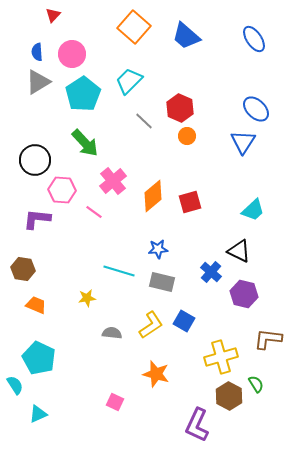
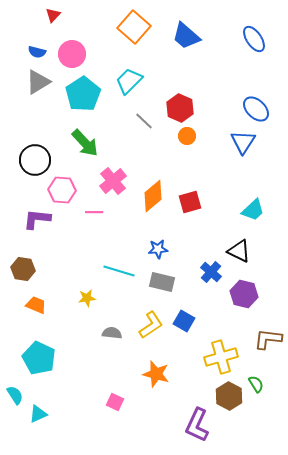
blue semicircle at (37, 52): rotated 72 degrees counterclockwise
pink line at (94, 212): rotated 36 degrees counterclockwise
cyan semicircle at (15, 385): moved 10 px down
